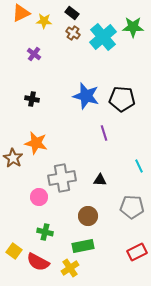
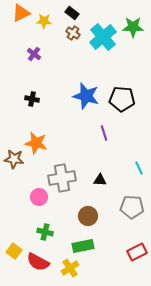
brown star: moved 1 px right, 1 px down; rotated 24 degrees counterclockwise
cyan line: moved 2 px down
